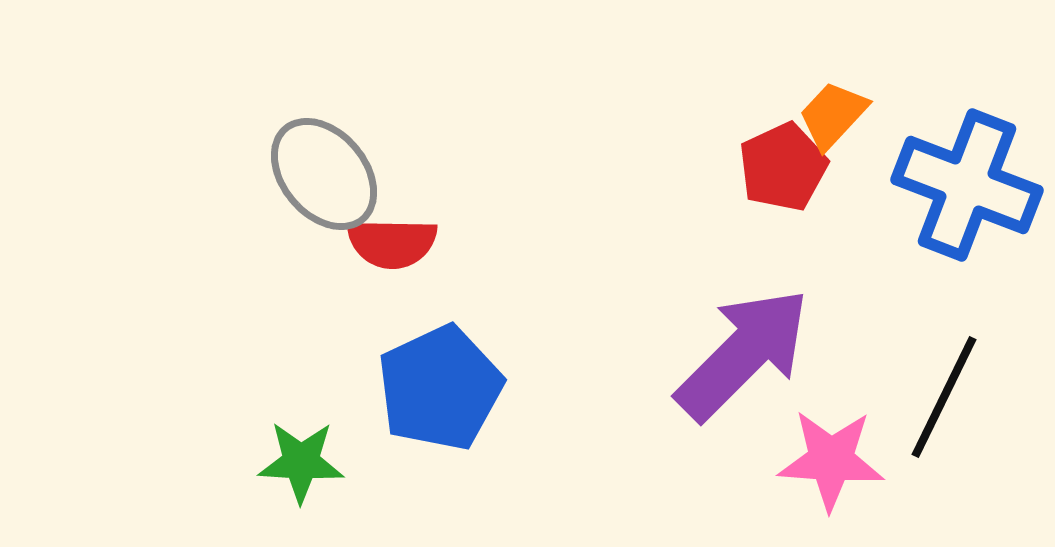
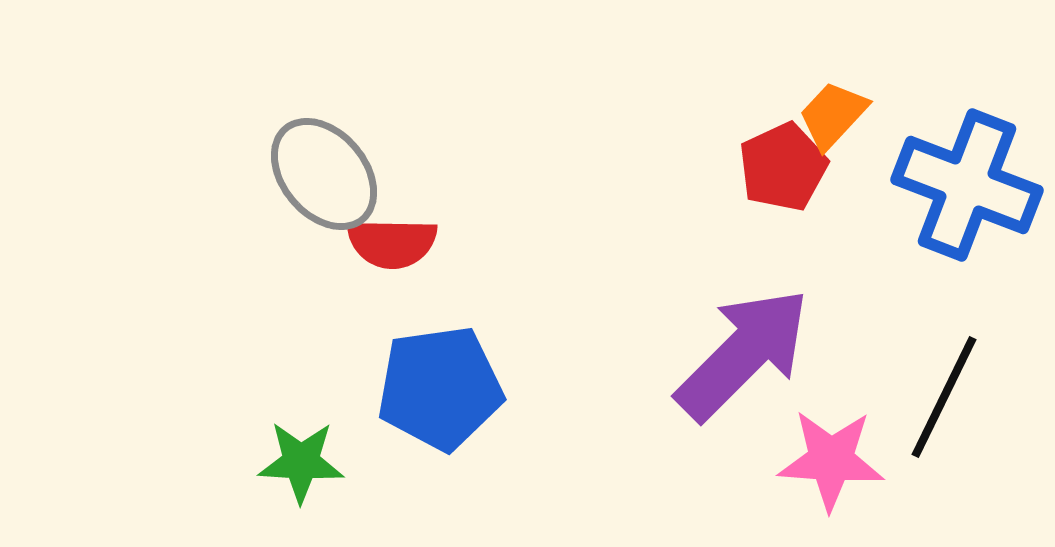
blue pentagon: rotated 17 degrees clockwise
